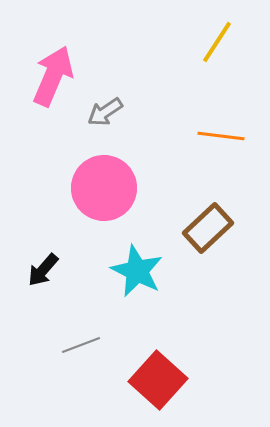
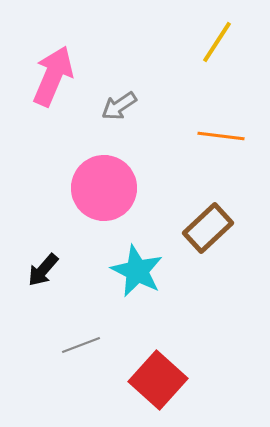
gray arrow: moved 14 px right, 6 px up
